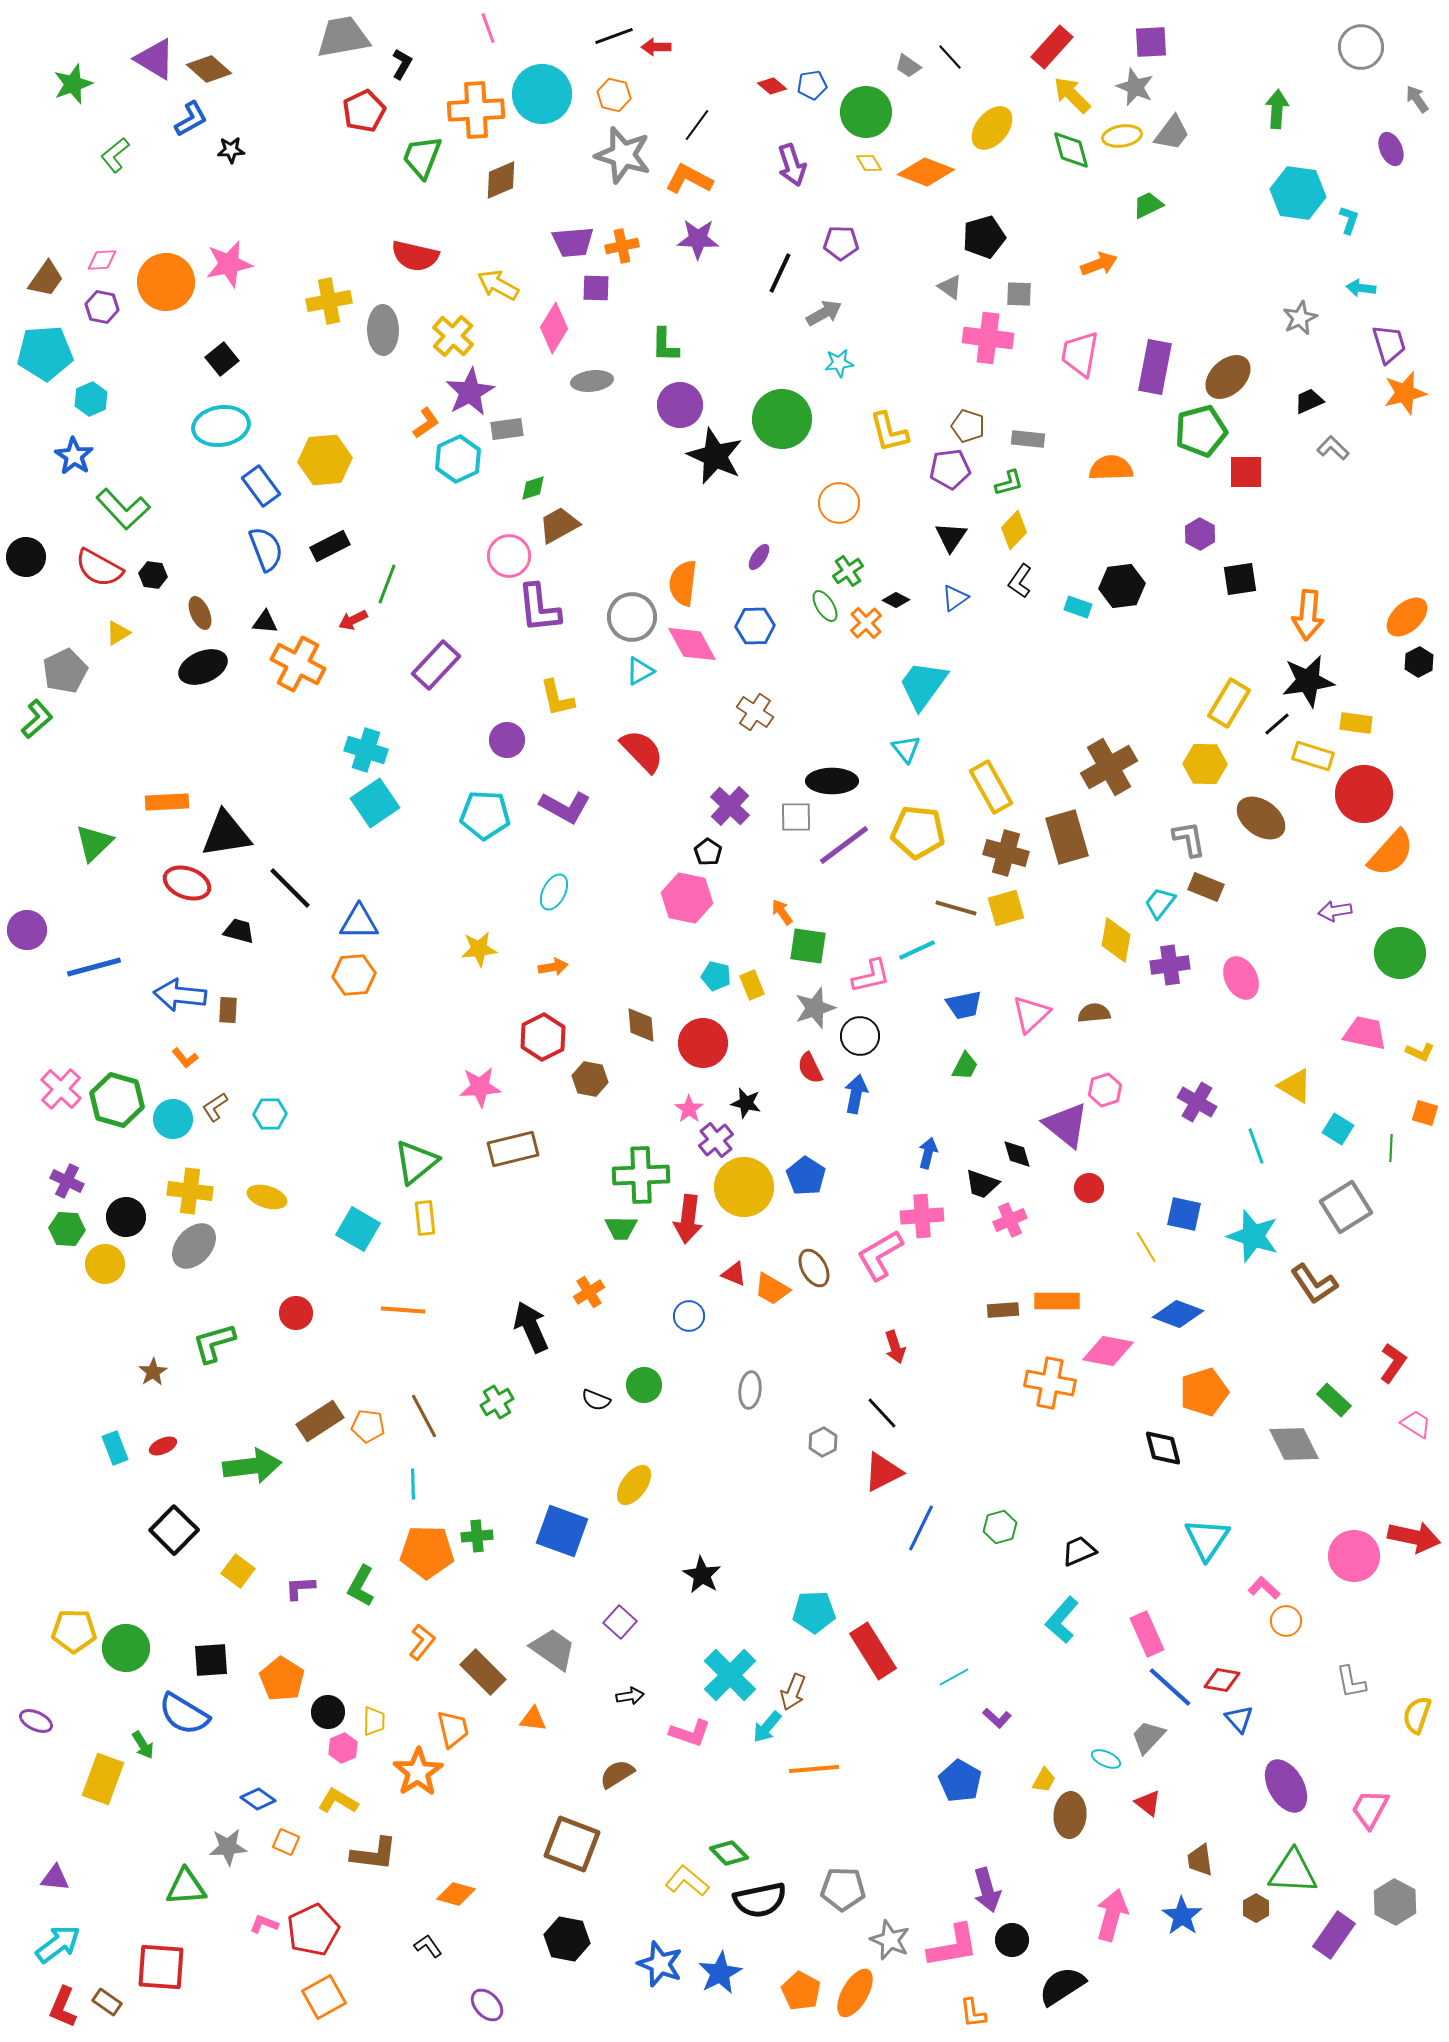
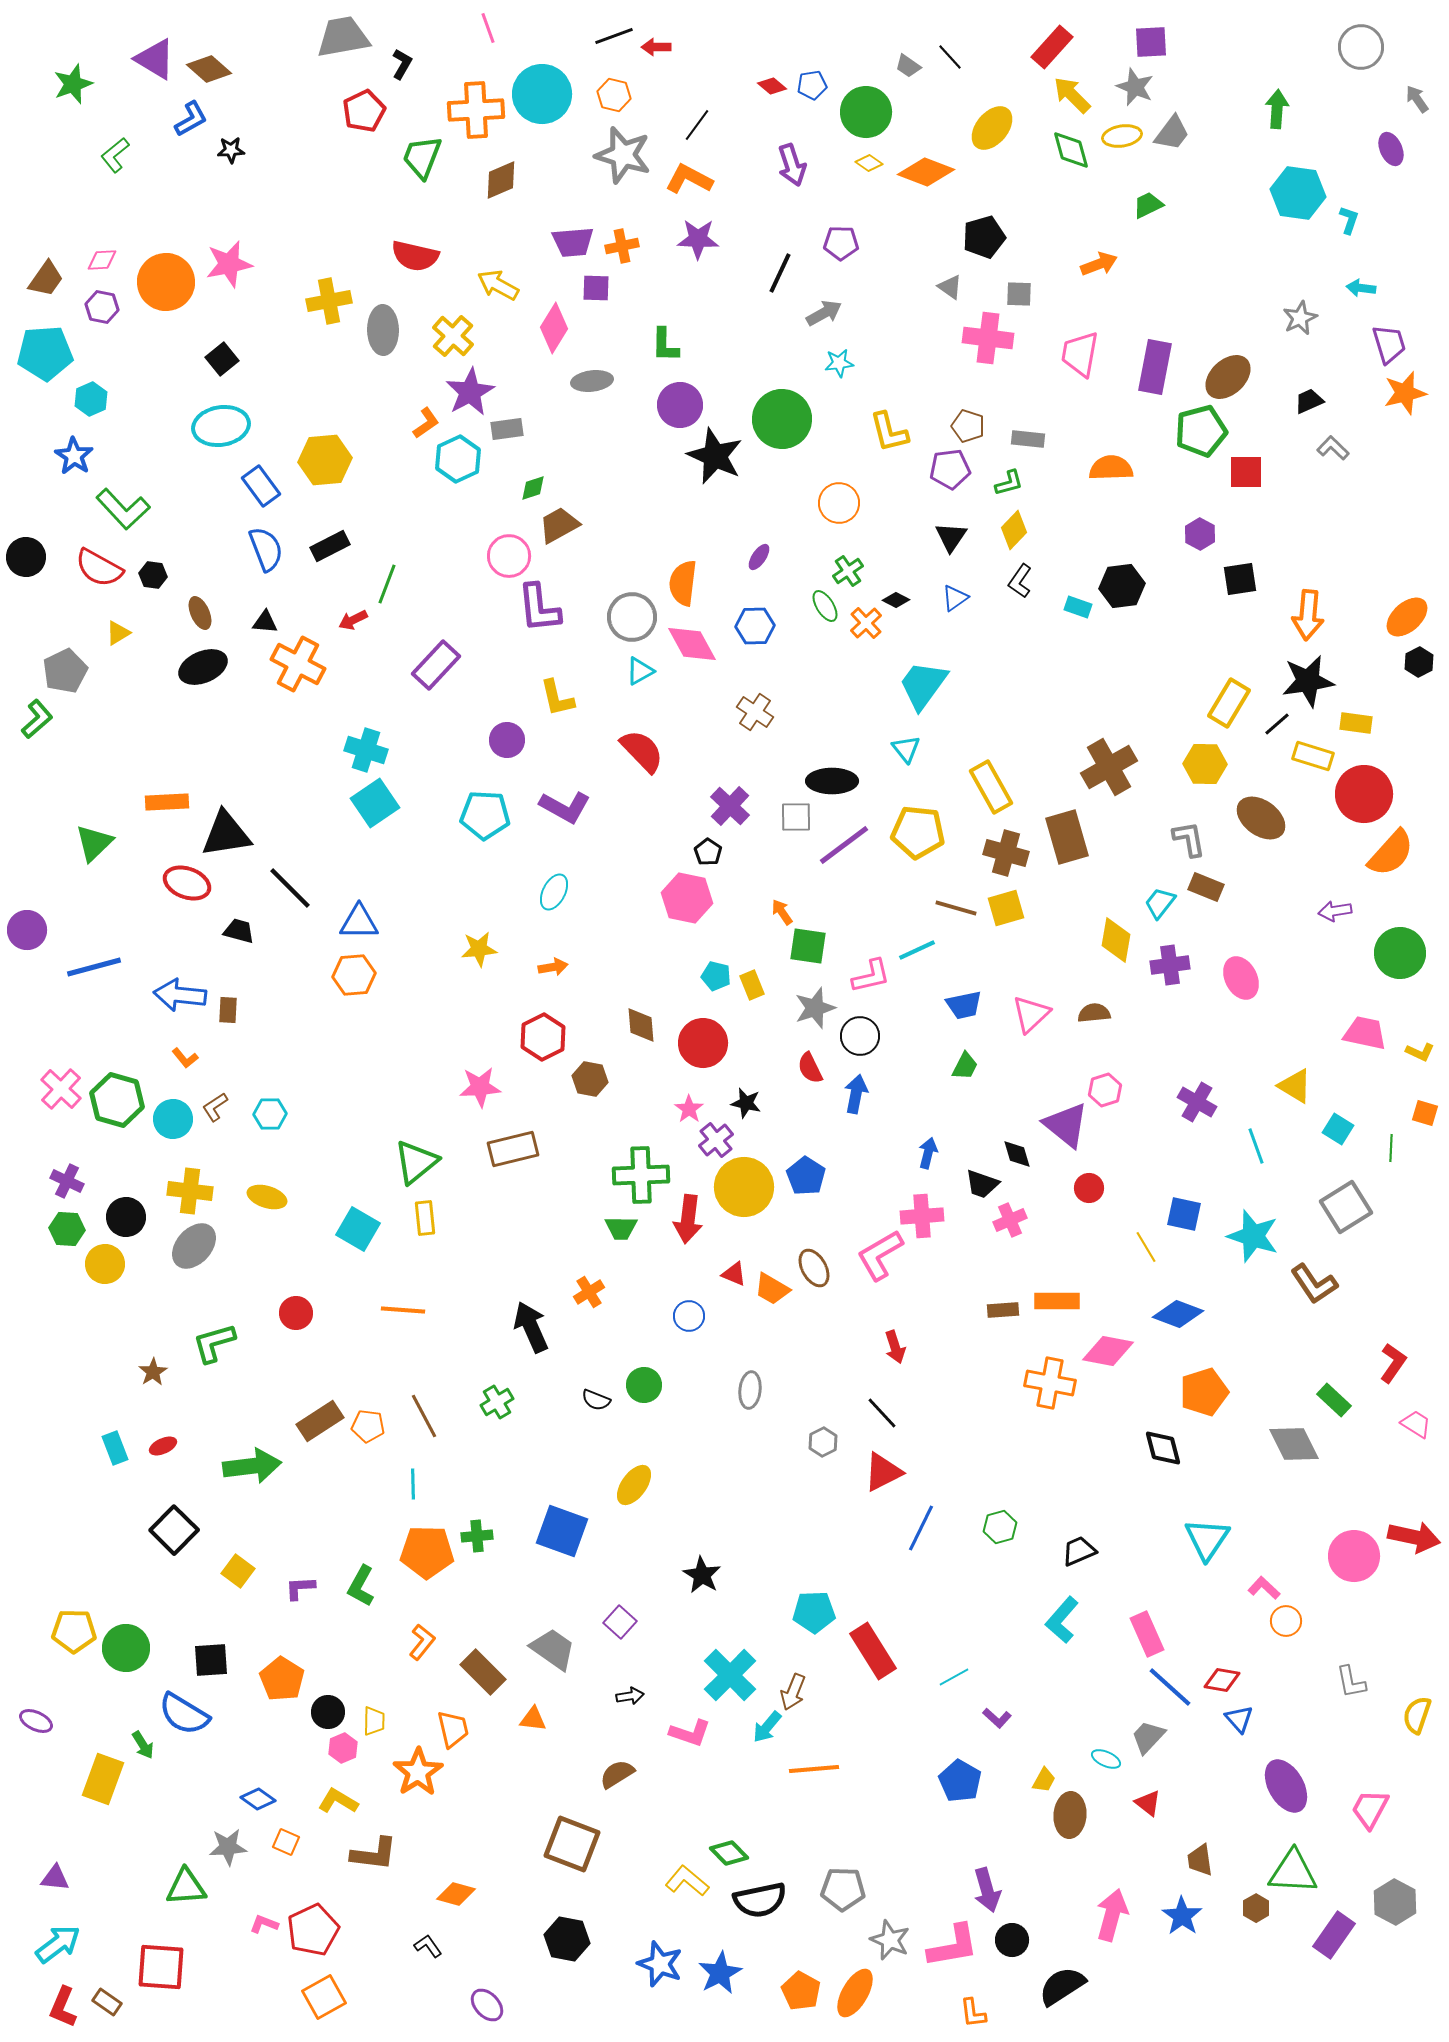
yellow diamond at (869, 163): rotated 24 degrees counterclockwise
